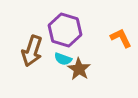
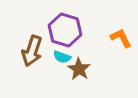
cyan semicircle: moved 1 px left, 2 px up
